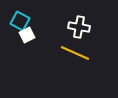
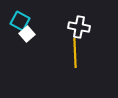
white square: moved 1 px up; rotated 14 degrees counterclockwise
yellow line: rotated 64 degrees clockwise
